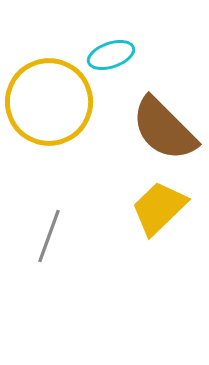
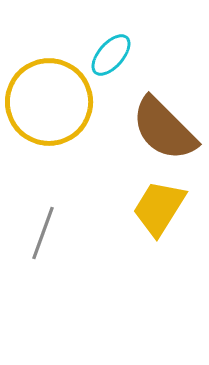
cyan ellipse: rotated 30 degrees counterclockwise
yellow trapezoid: rotated 14 degrees counterclockwise
gray line: moved 6 px left, 3 px up
